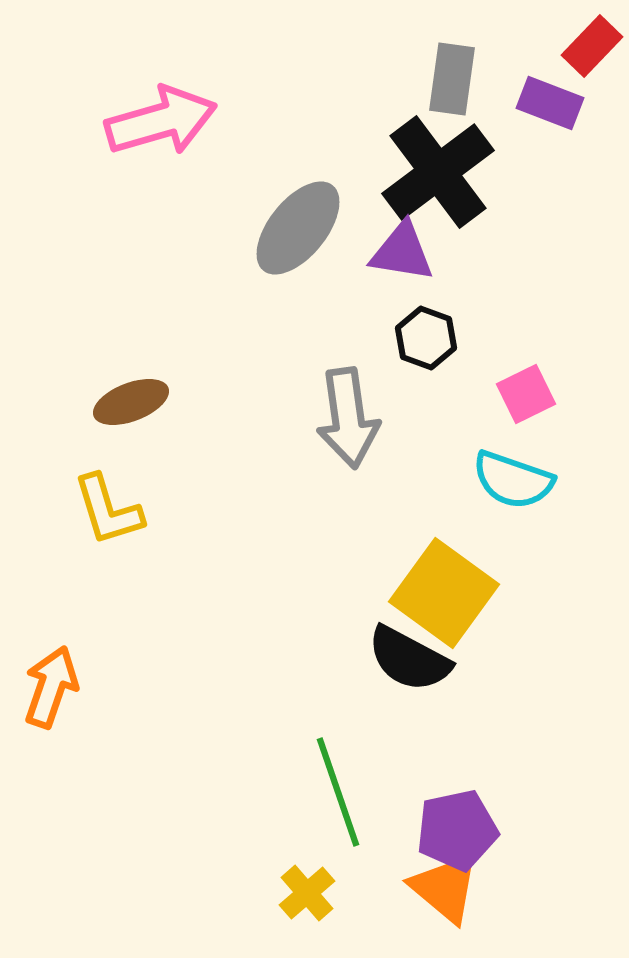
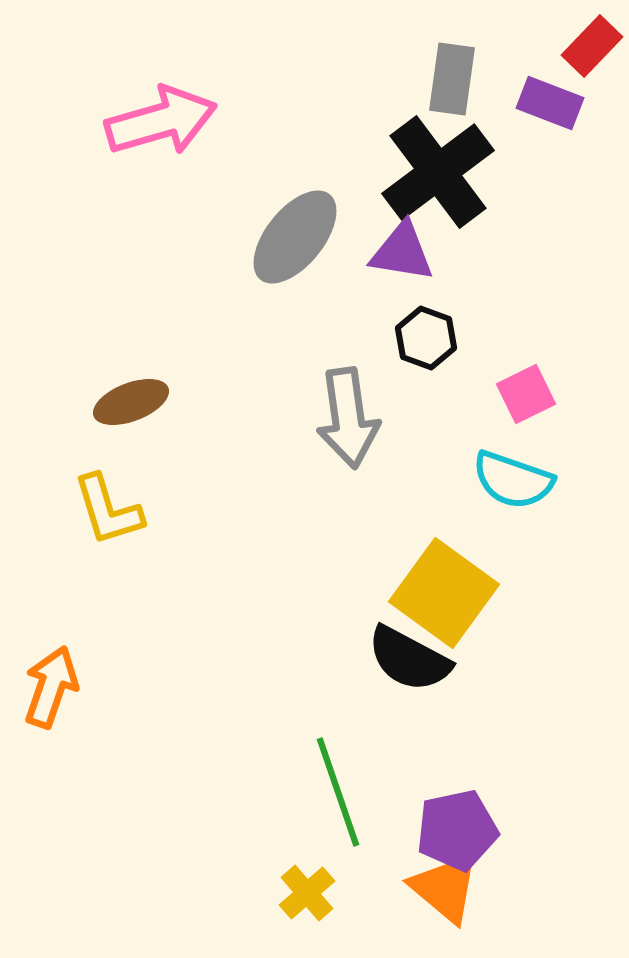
gray ellipse: moved 3 px left, 9 px down
